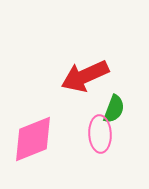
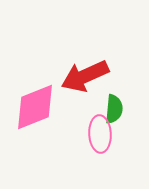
green semicircle: rotated 16 degrees counterclockwise
pink diamond: moved 2 px right, 32 px up
